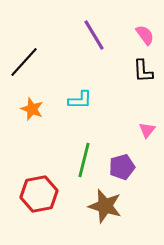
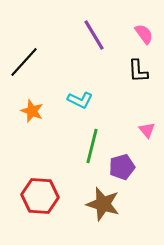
pink semicircle: moved 1 px left, 1 px up
black L-shape: moved 5 px left
cyan L-shape: rotated 25 degrees clockwise
orange star: moved 2 px down
pink triangle: rotated 18 degrees counterclockwise
green line: moved 8 px right, 14 px up
red hexagon: moved 1 px right, 2 px down; rotated 15 degrees clockwise
brown star: moved 2 px left, 2 px up
